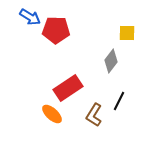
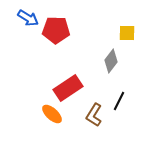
blue arrow: moved 2 px left, 1 px down
